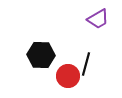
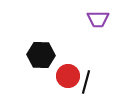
purple trapezoid: rotated 30 degrees clockwise
black line: moved 18 px down
